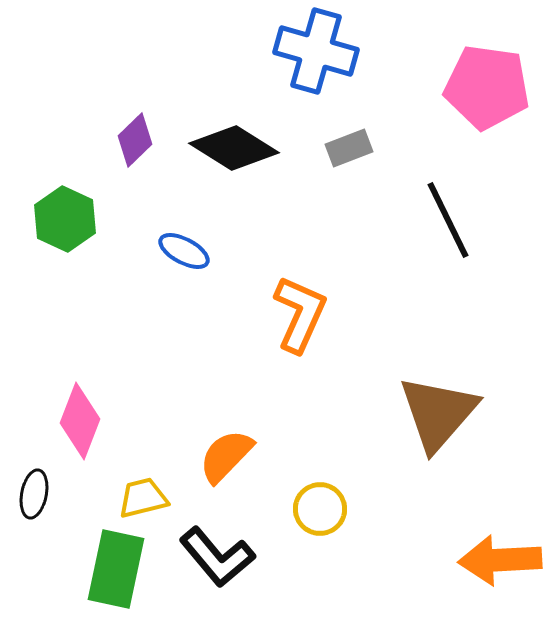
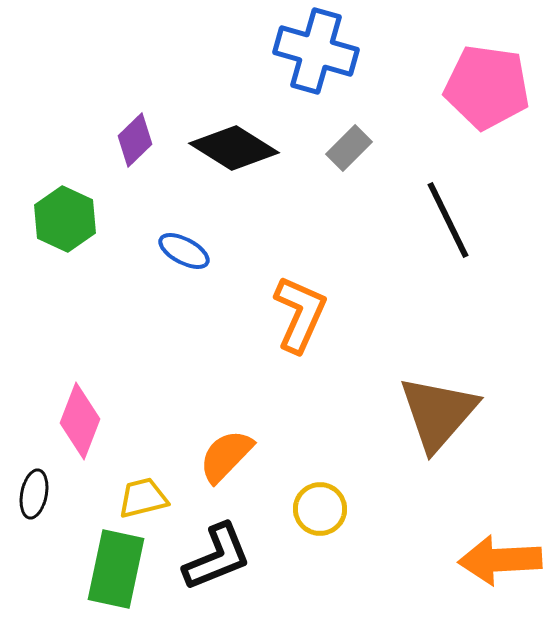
gray rectangle: rotated 24 degrees counterclockwise
black L-shape: rotated 72 degrees counterclockwise
